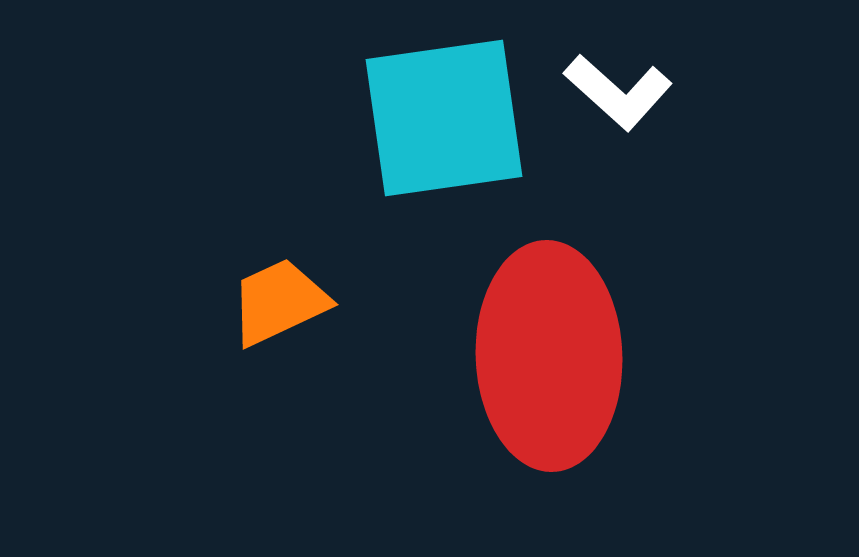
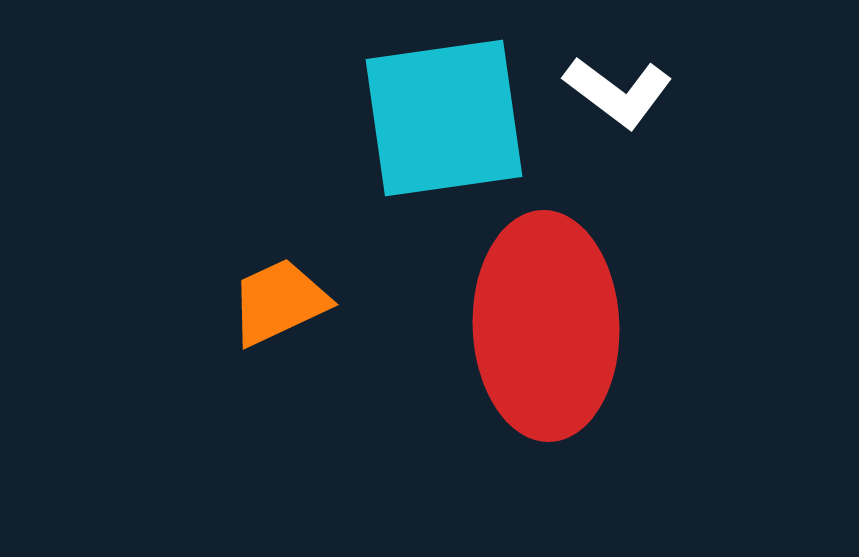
white L-shape: rotated 5 degrees counterclockwise
red ellipse: moved 3 px left, 30 px up
